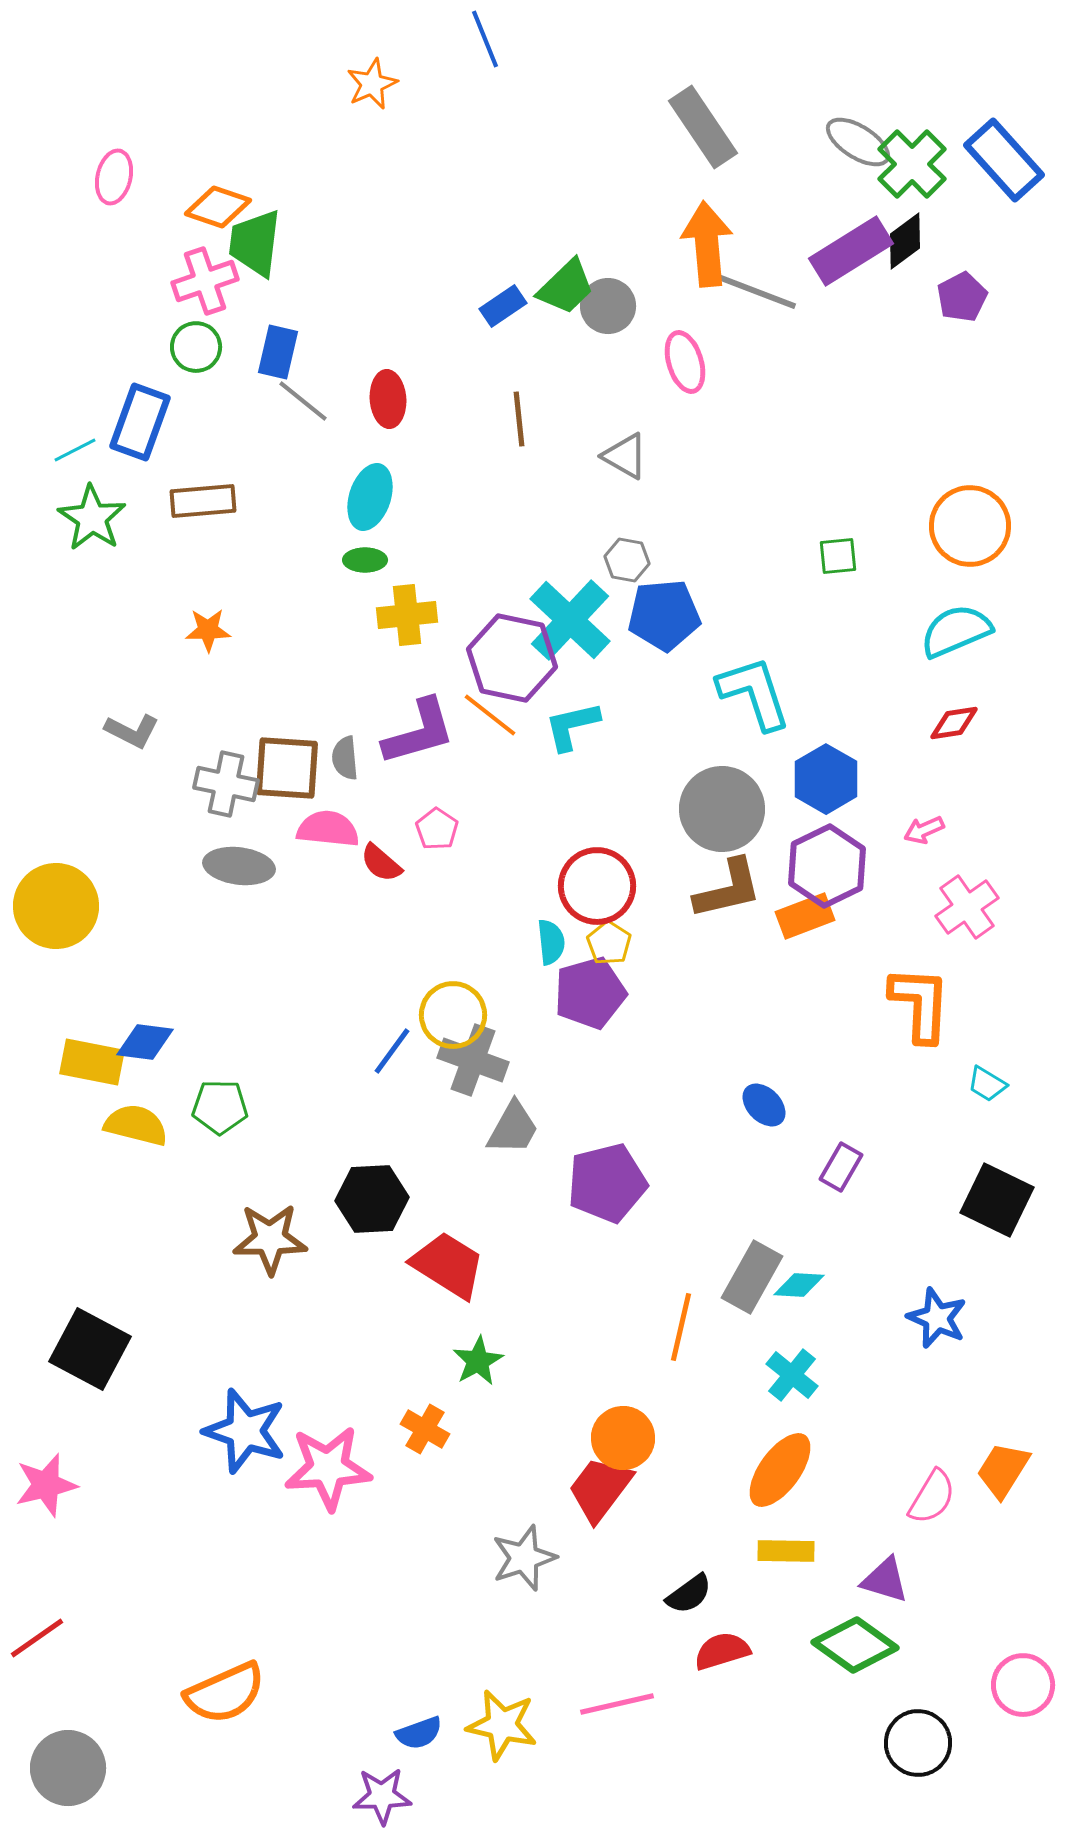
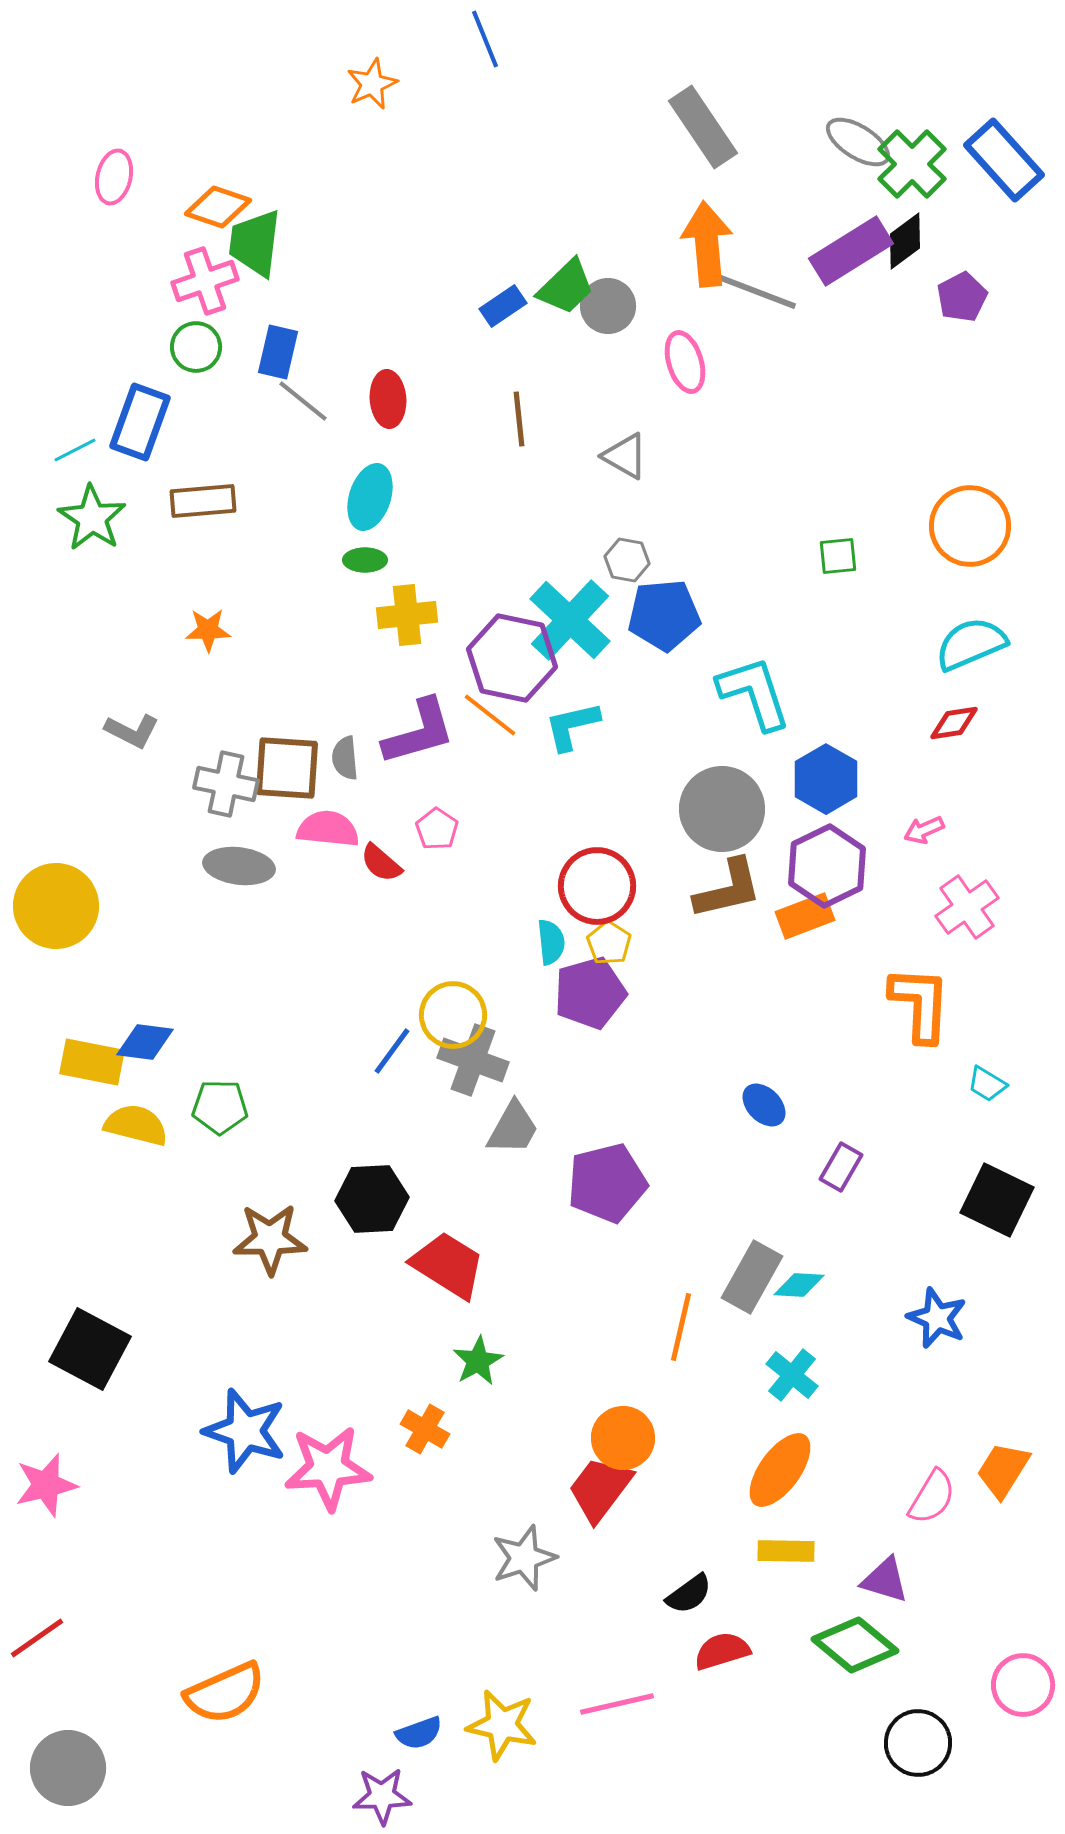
cyan semicircle at (956, 631): moved 15 px right, 13 px down
green diamond at (855, 1645): rotated 4 degrees clockwise
